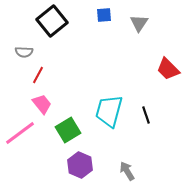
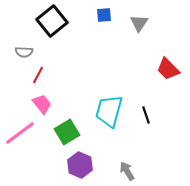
green square: moved 1 px left, 2 px down
